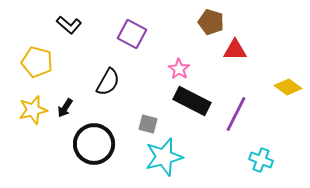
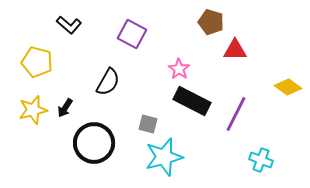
black circle: moved 1 px up
